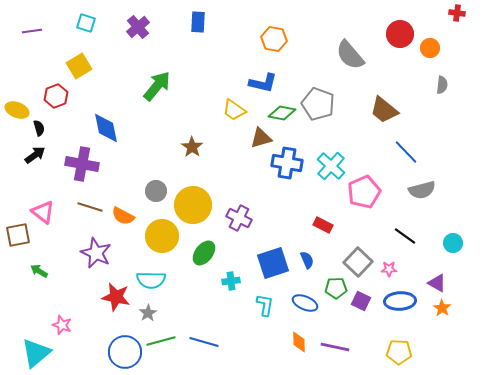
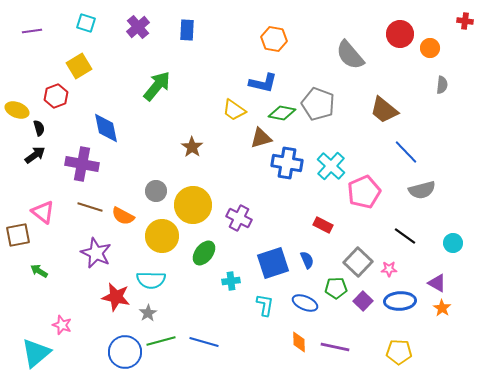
red cross at (457, 13): moved 8 px right, 8 px down
blue rectangle at (198, 22): moved 11 px left, 8 px down
purple square at (361, 301): moved 2 px right; rotated 18 degrees clockwise
